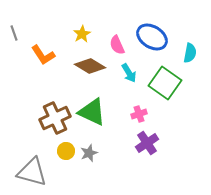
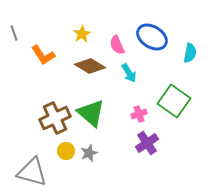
green square: moved 9 px right, 18 px down
green triangle: moved 1 px left, 1 px down; rotated 16 degrees clockwise
